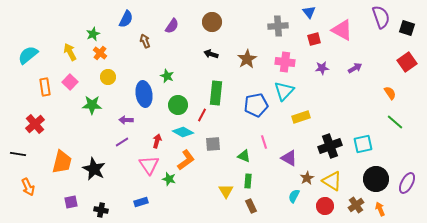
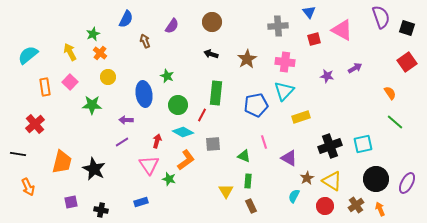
purple star at (322, 68): moved 5 px right, 8 px down; rotated 16 degrees clockwise
